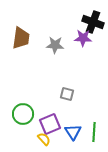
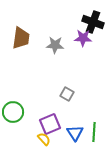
gray square: rotated 16 degrees clockwise
green circle: moved 10 px left, 2 px up
blue triangle: moved 2 px right, 1 px down
